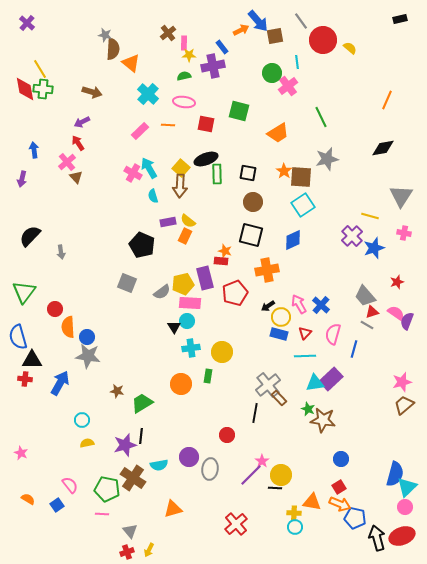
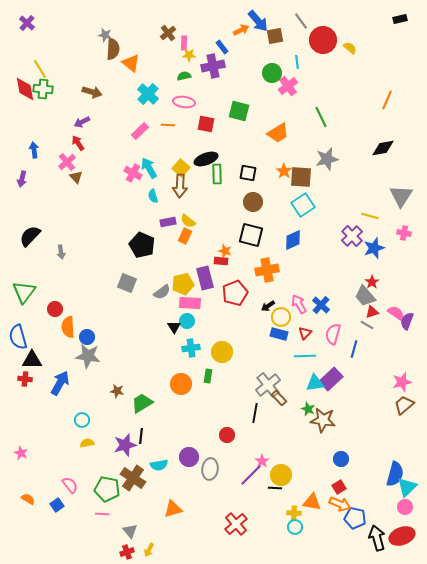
red star at (397, 282): moved 25 px left; rotated 16 degrees counterclockwise
